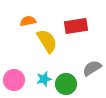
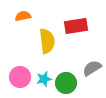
orange semicircle: moved 5 px left, 5 px up
yellow semicircle: rotated 25 degrees clockwise
pink circle: moved 6 px right, 3 px up
green circle: moved 1 px up
